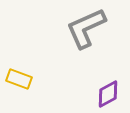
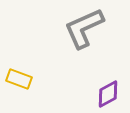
gray L-shape: moved 2 px left
